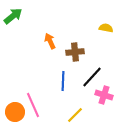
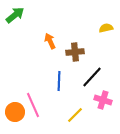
green arrow: moved 2 px right, 1 px up
yellow semicircle: rotated 24 degrees counterclockwise
blue line: moved 4 px left
pink cross: moved 1 px left, 5 px down
